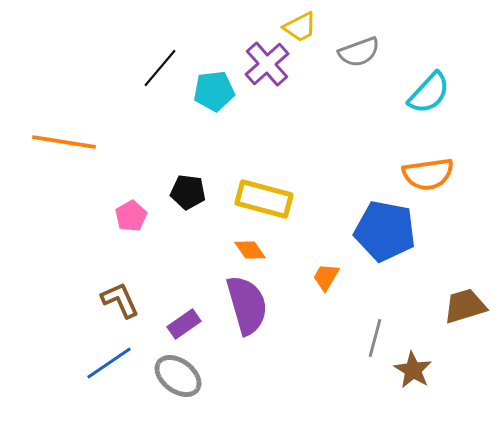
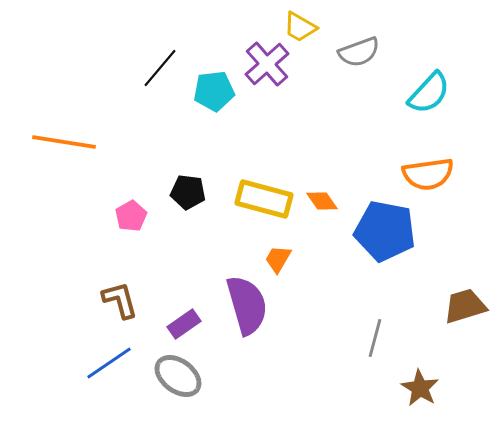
yellow trapezoid: rotated 57 degrees clockwise
orange diamond: moved 72 px right, 49 px up
orange trapezoid: moved 48 px left, 18 px up
brown L-shape: rotated 9 degrees clockwise
brown star: moved 7 px right, 18 px down
